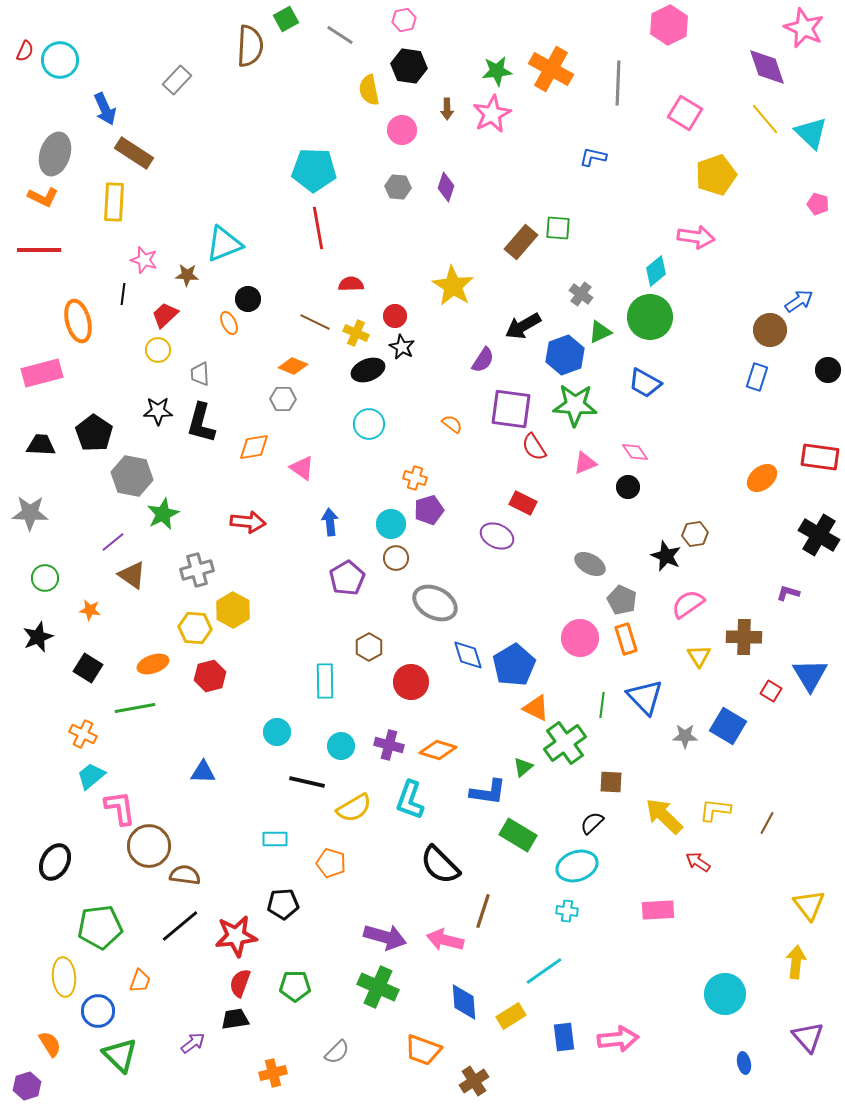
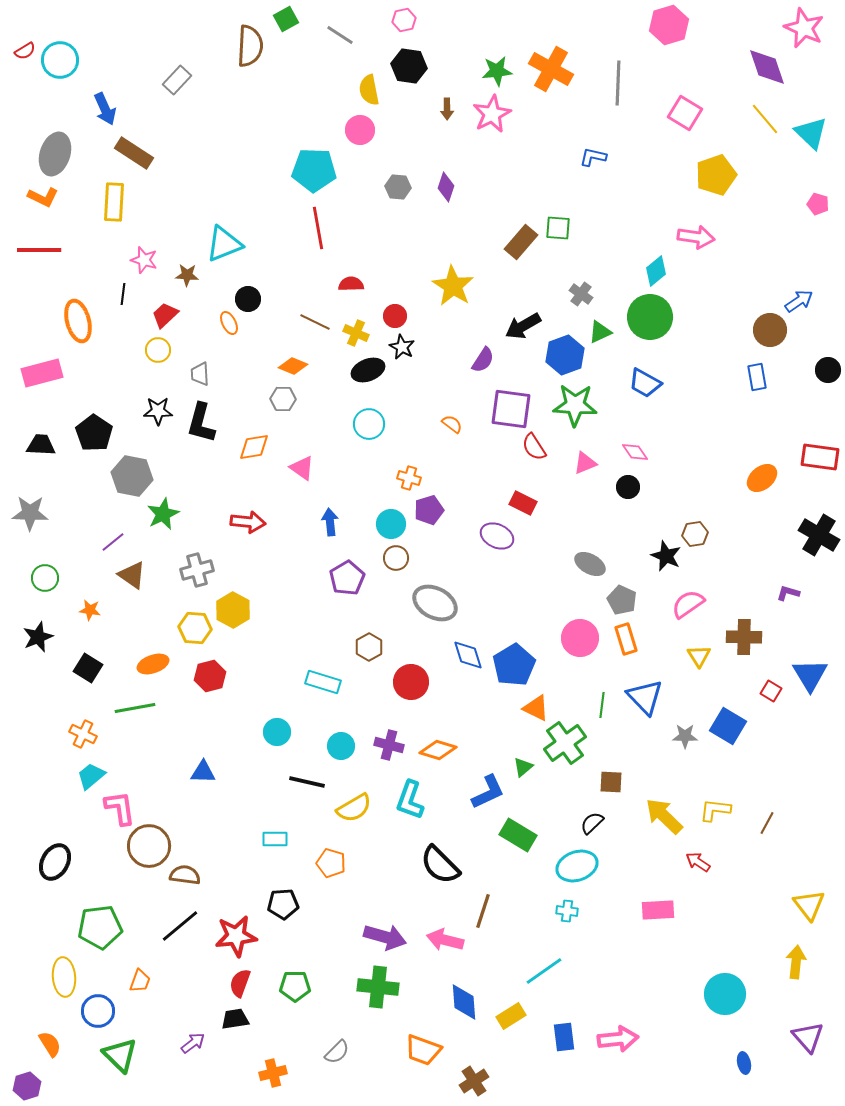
pink hexagon at (669, 25): rotated 9 degrees clockwise
red semicircle at (25, 51): rotated 35 degrees clockwise
pink circle at (402, 130): moved 42 px left
blue rectangle at (757, 377): rotated 28 degrees counterclockwise
orange cross at (415, 478): moved 6 px left
cyan rectangle at (325, 681): moved 2 px left, 1 px down; rotated 72 degrees counterclockwise
blue L-shape at (488, 792): rotated 33 degrees counterclockwise
green cross at (378, 987): rotated 18 degrees counterclockwise
